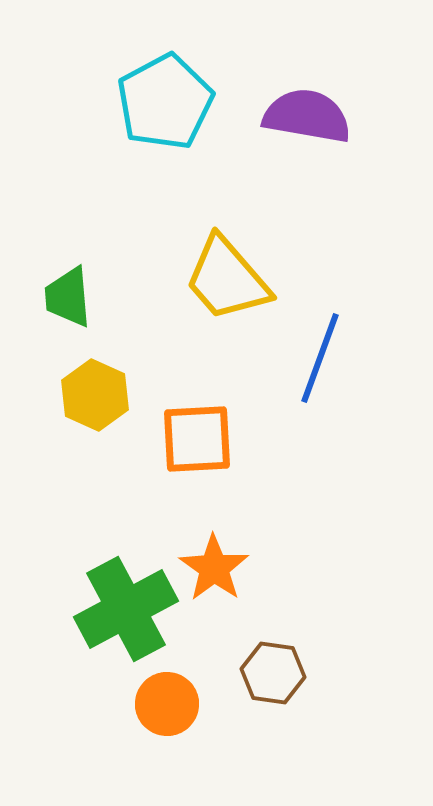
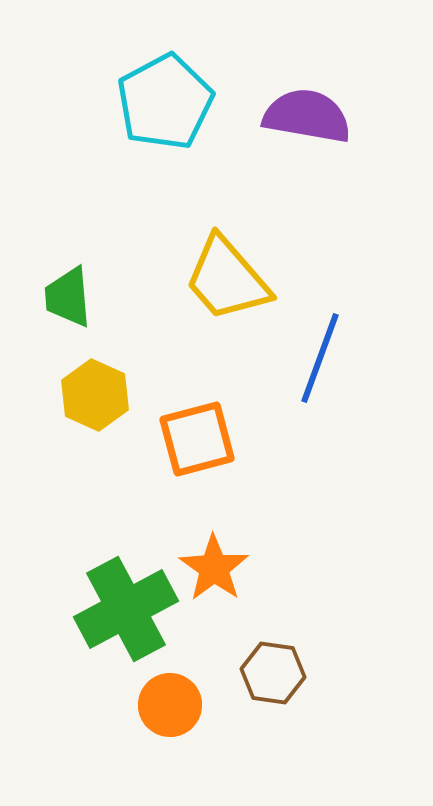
orange square: rotated 12 degrees counterclockwise
orange circle: moved 3 px right, 1 px down
